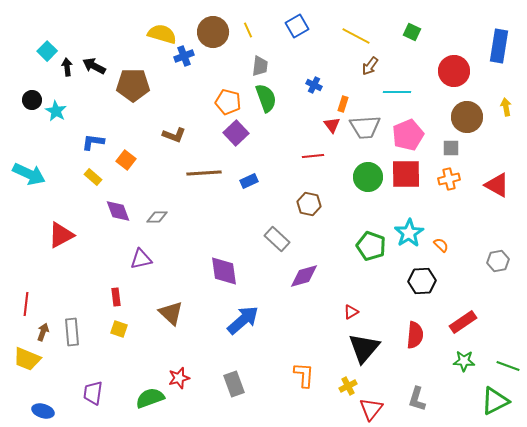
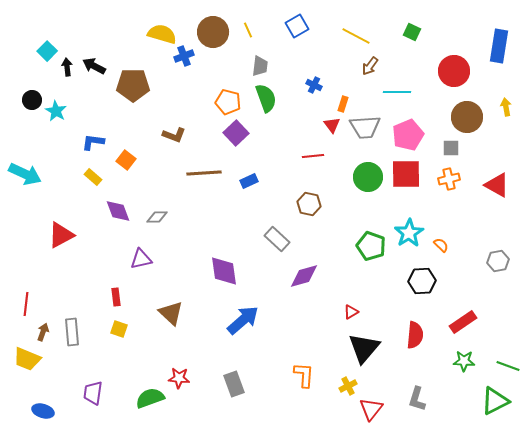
cyan arrow at (29, 174): moved 4 px left
red star at (179, 378): rotated 20 degrees clockwise
